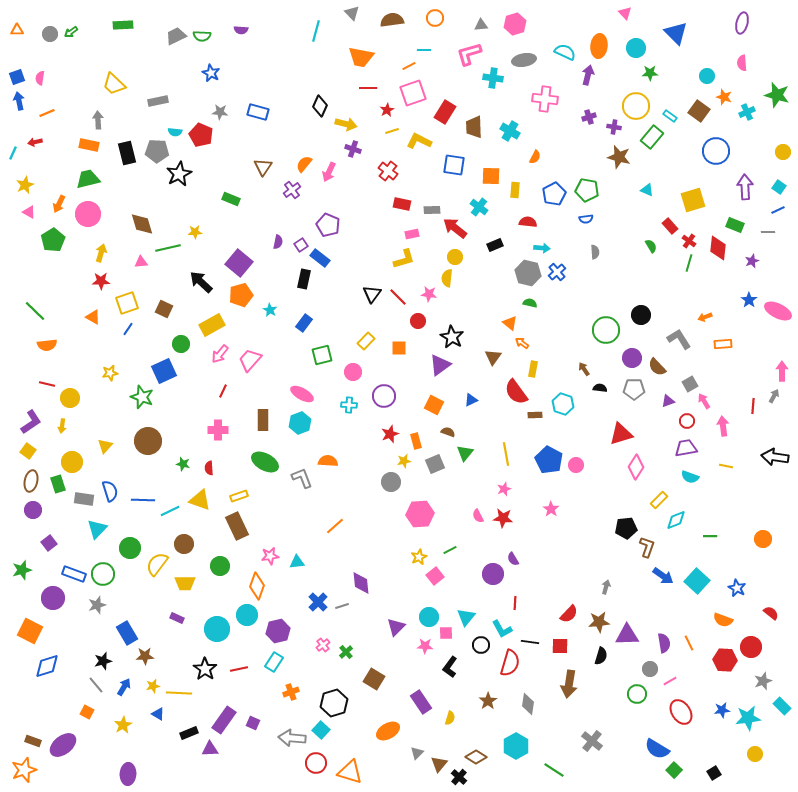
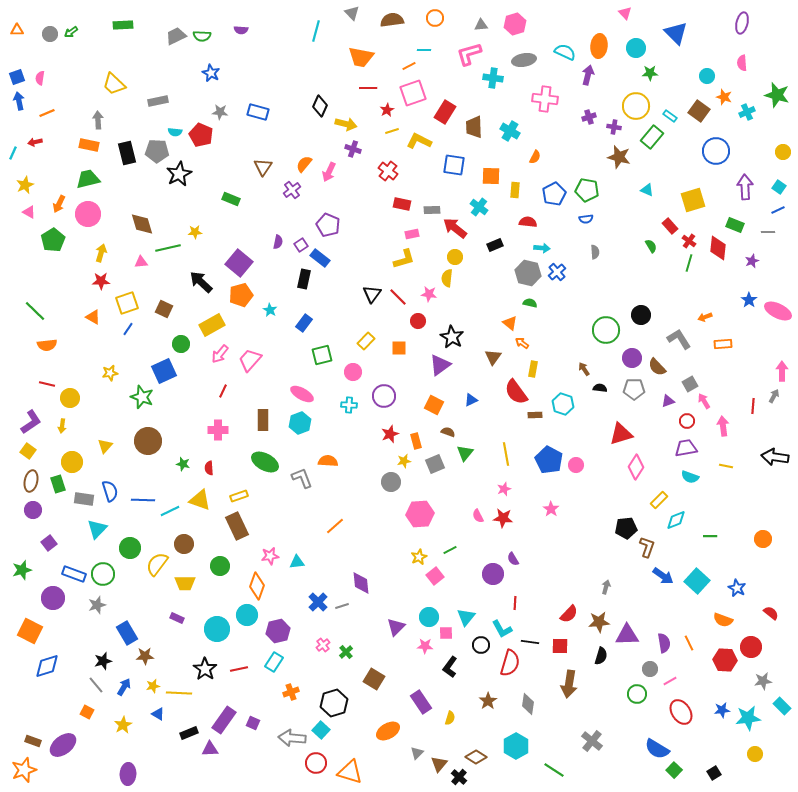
gray star at (763, 681): rotated 12 degrees clockwise
